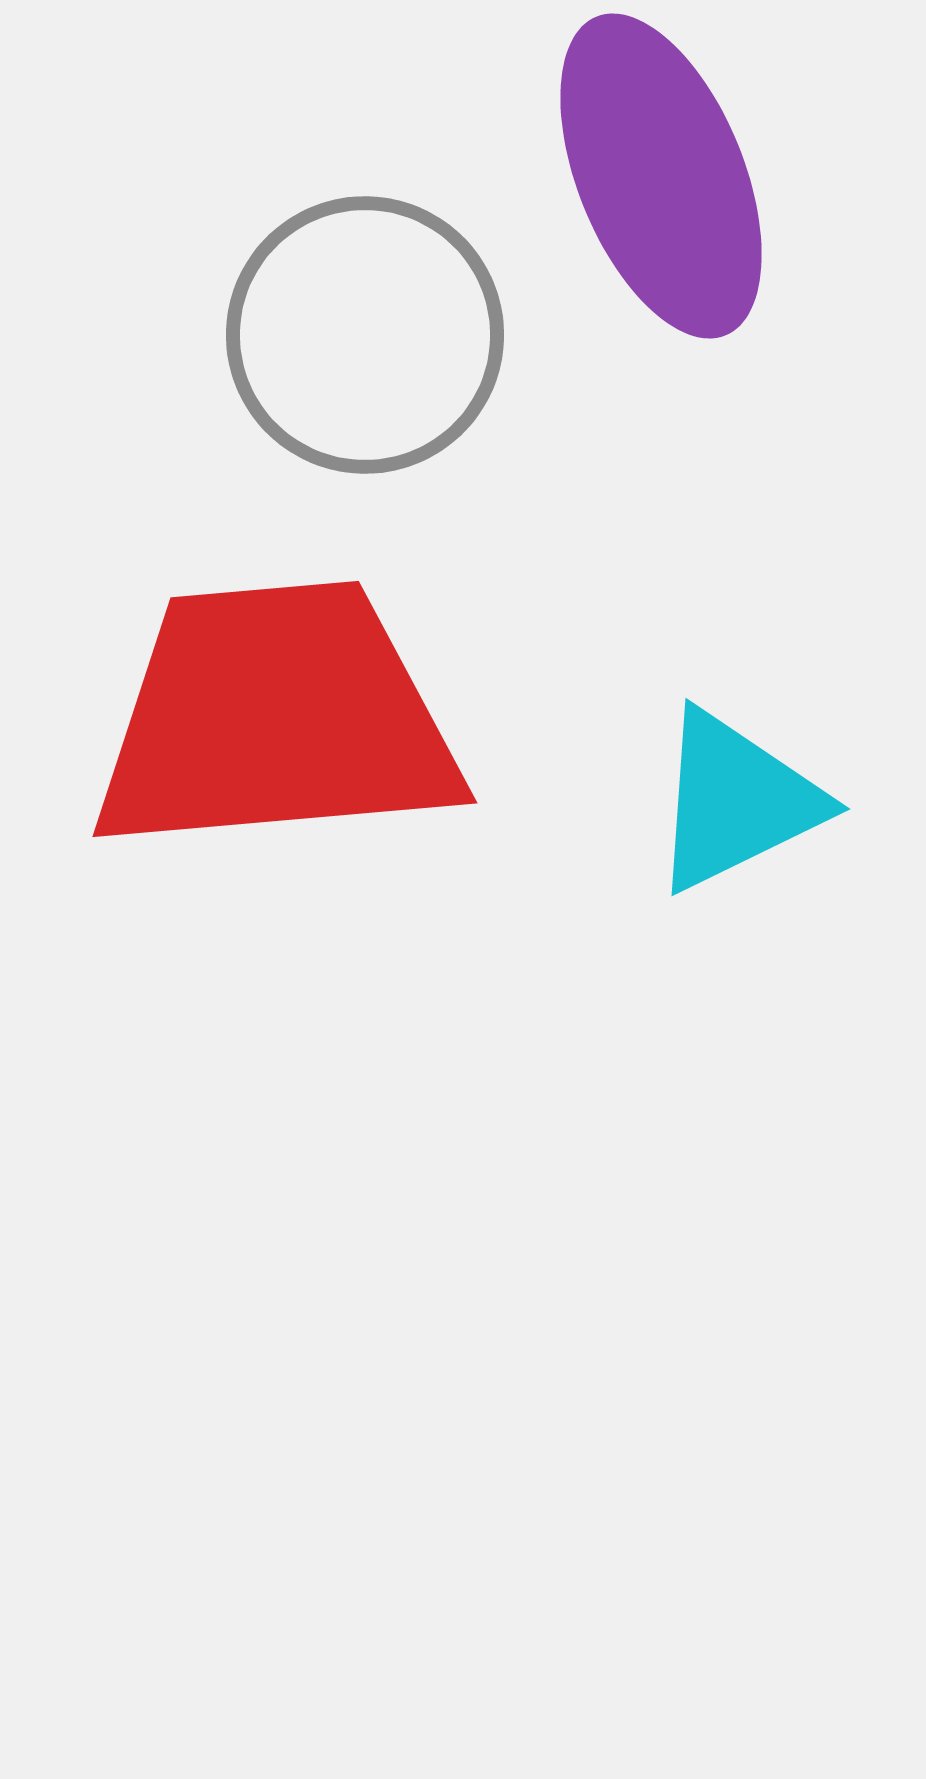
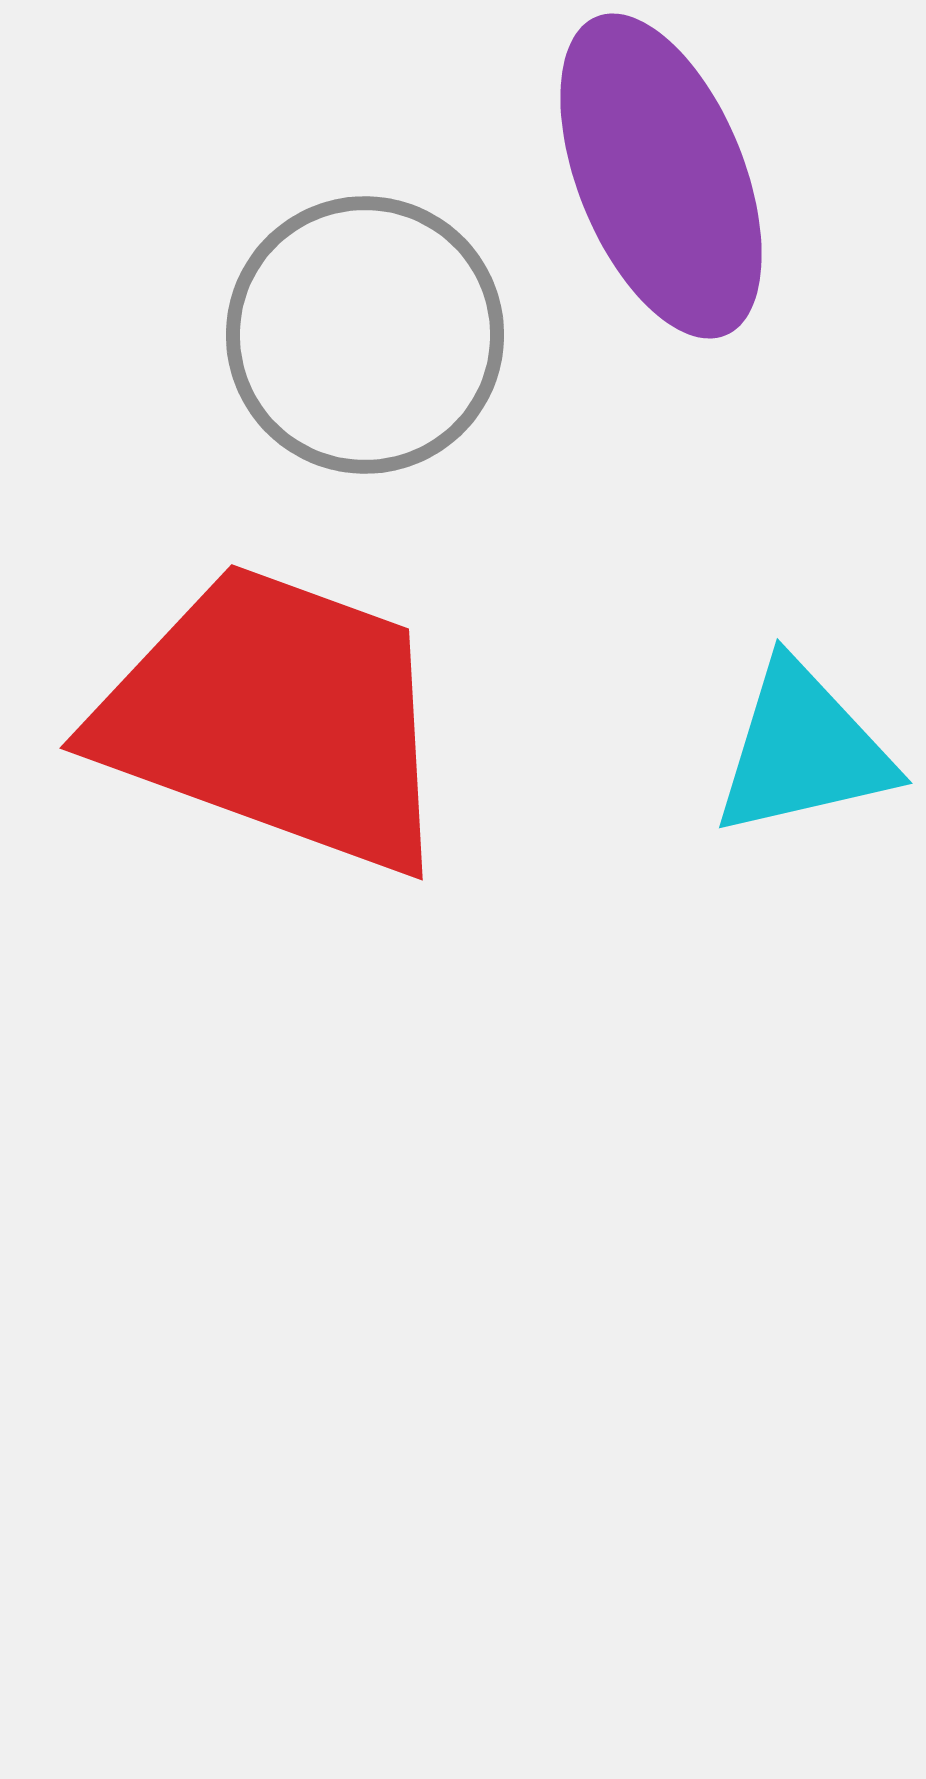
red trapezoid: rotated 25 degrees clockwise
cyan triangle: moved 67 px right, 51 px up; rotated 13 degrees clockwise
